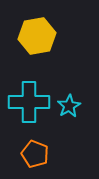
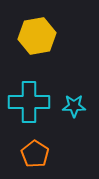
cyan star: moved 5 px right; rotated 30 degrees clockwise
orange pentagon: rotated 12 degrees clockwise
